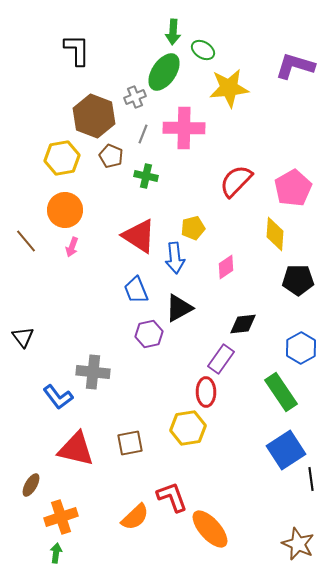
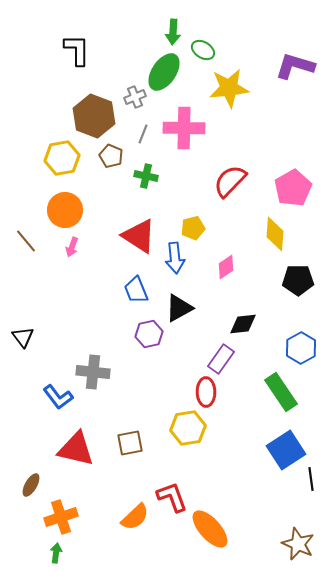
red semicircle at (236, 181): moved 6 px left
